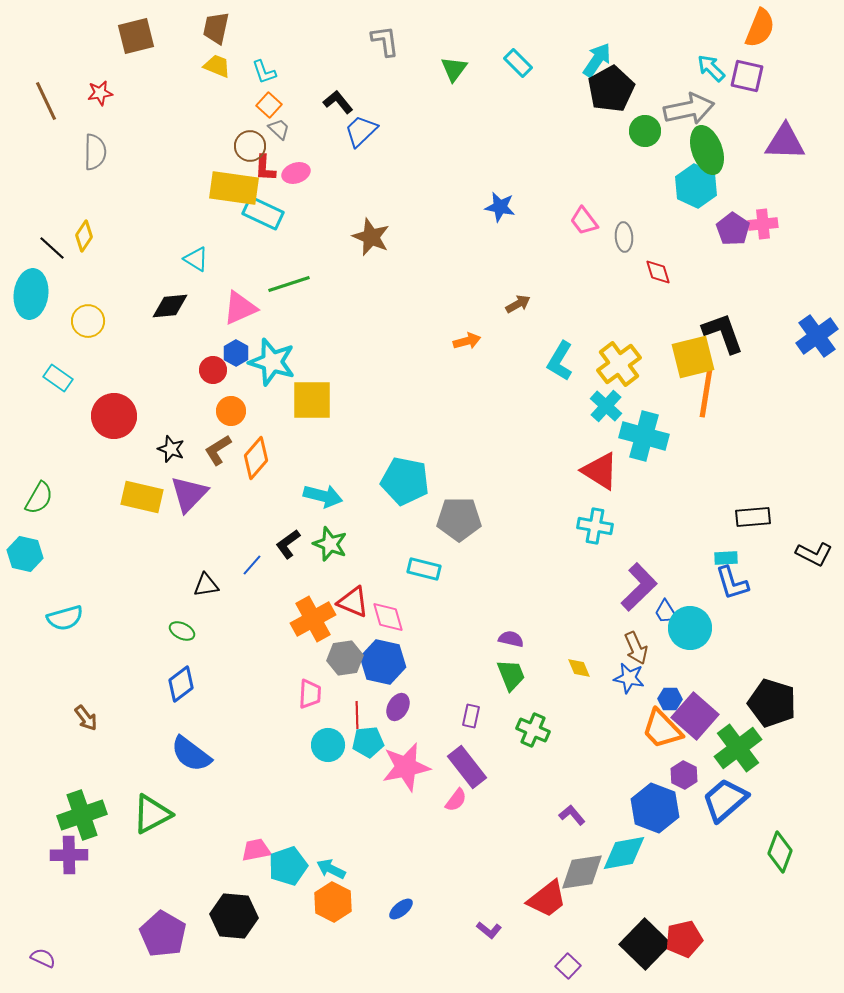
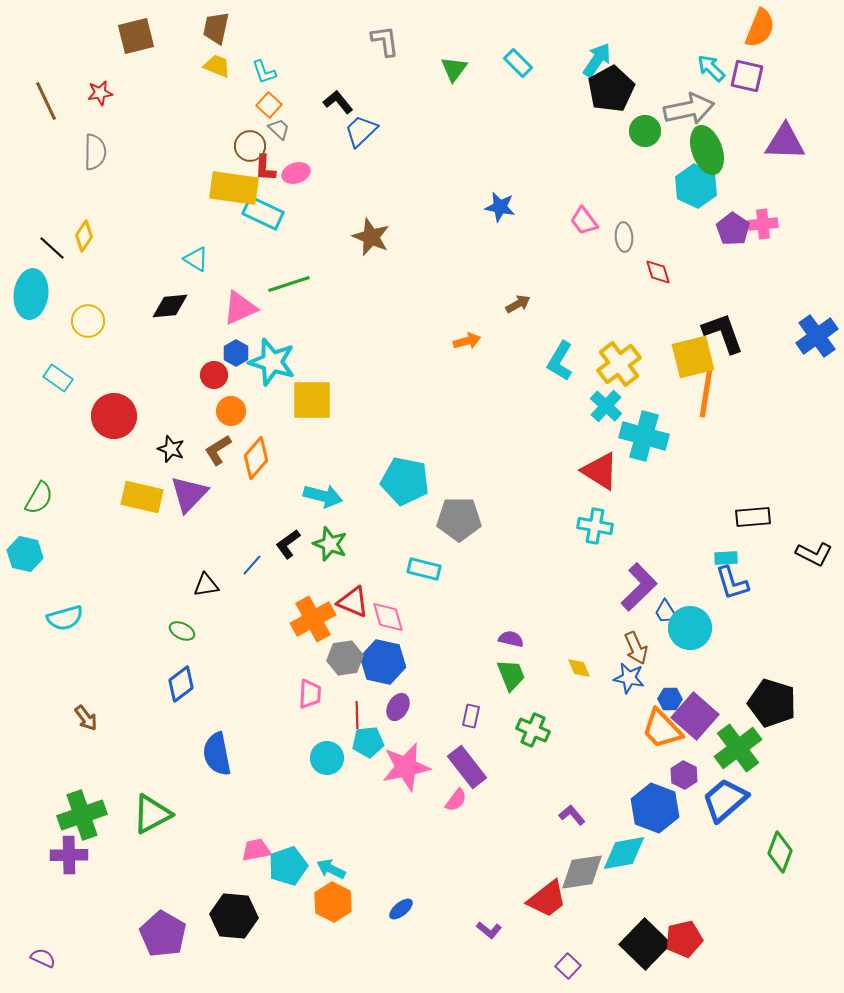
red circle at (213, 370): moved 1 px right, 5 px down
cyan circle at (328, 745): moved 1 px left, 13 px down
blue semicircle at (191, 754): moved 26 px right; rotated 42 degrees clockwise
